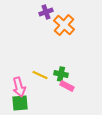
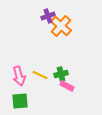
purple cross: moved 2 px right, 4 px down
orange cross: moved 3 px left, 1 px down
green cross: rotated 24 degrees counterclockwise
pink arrow: moved 11 px up
green square: moved 2 px up
